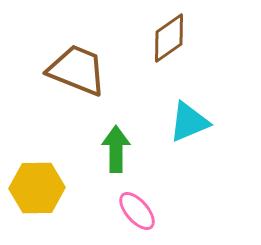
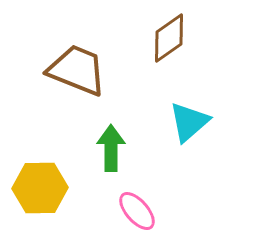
cyan triangle: rotated 18 degrees counterclockwise
green arrow: moved 5 px left, 1 px up
yellow hexagon: moved 3 px right
